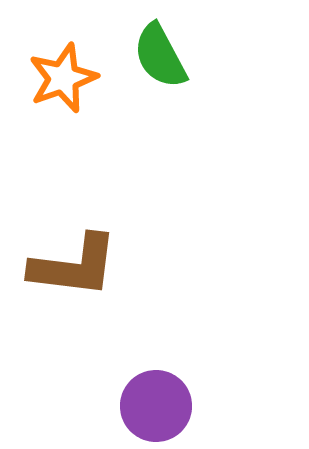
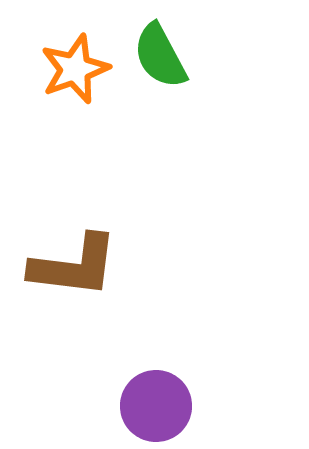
orange star: moved 12 px right, 9 px up
